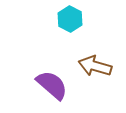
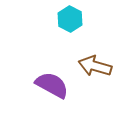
purple semicircle: rotated 12 degrees counterclockwise
